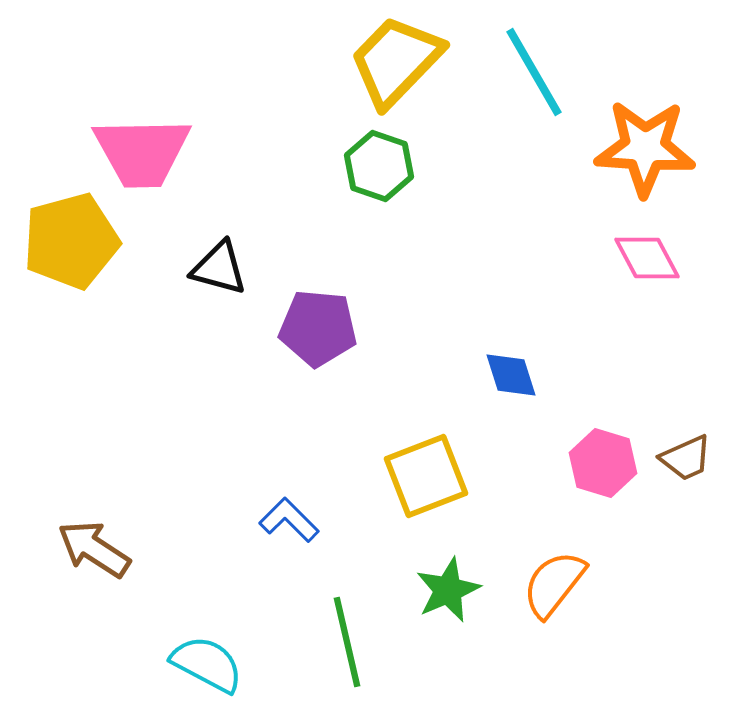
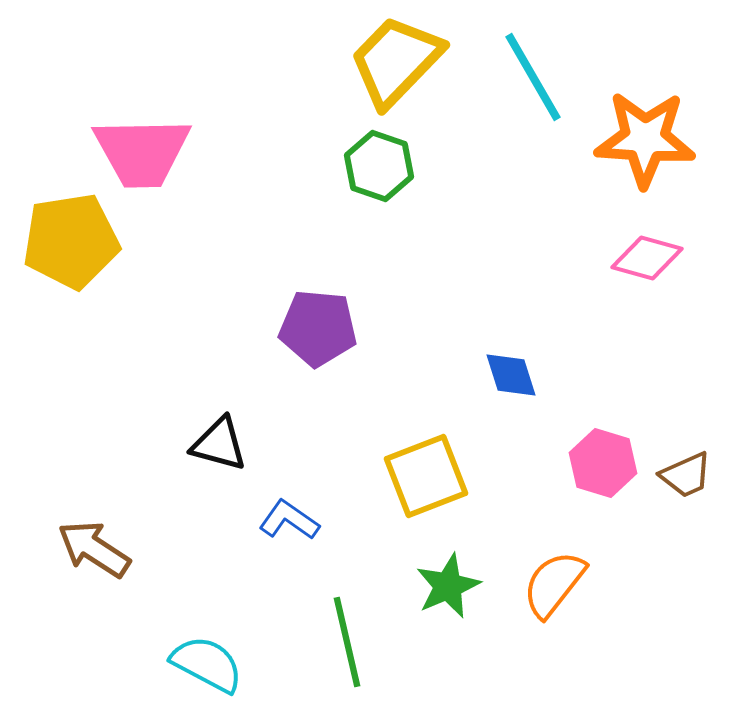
cyan line: moved 1 px left, 5 px down
orange star: moved 9 px up
yellow pentagon: rotated 6 degrees clockwise
pink diamond: rotated 46 degrees counterclockwise
black triangle: moved 176 px down
brown trapezoid: moved 17 px down
blue L-shape: rotated 10 degrees counterclockwise
green star: moved 4 px up
